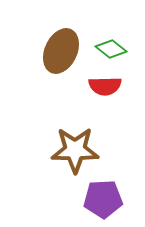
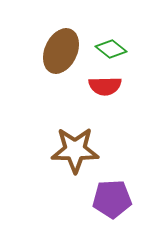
purple pentagon: moved 9 px right
